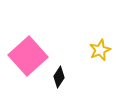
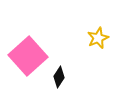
yellow star: moved 2 px left, 12 px up
